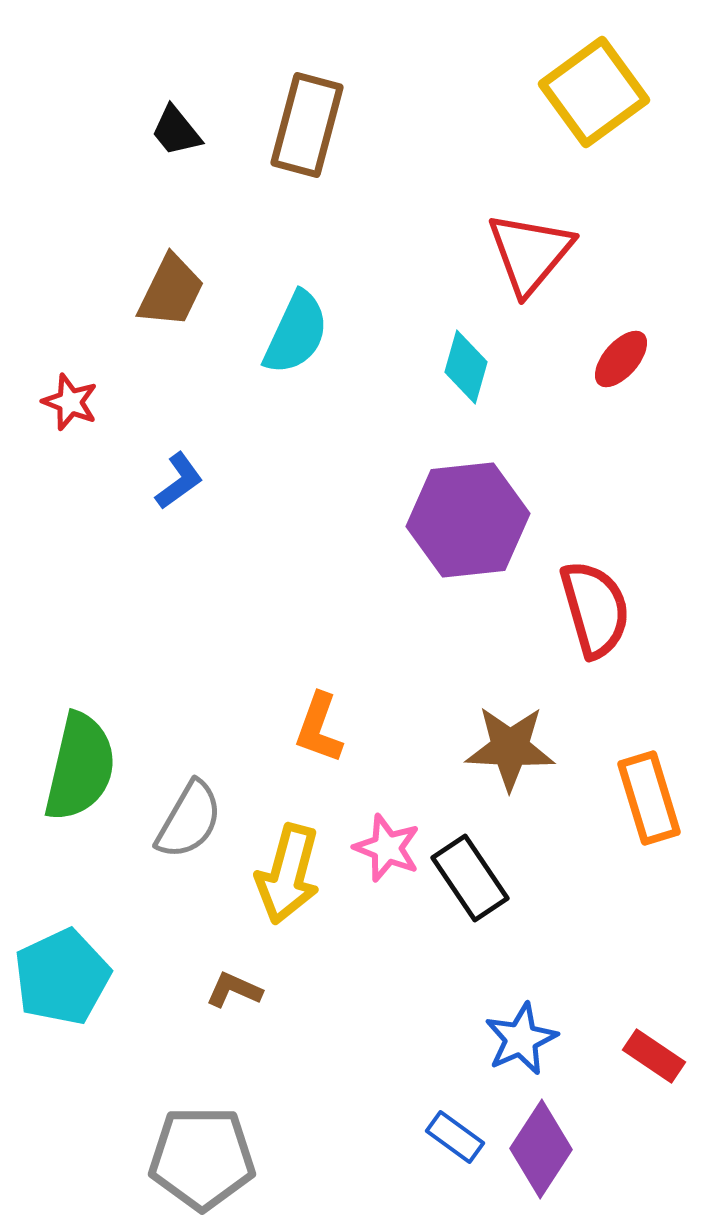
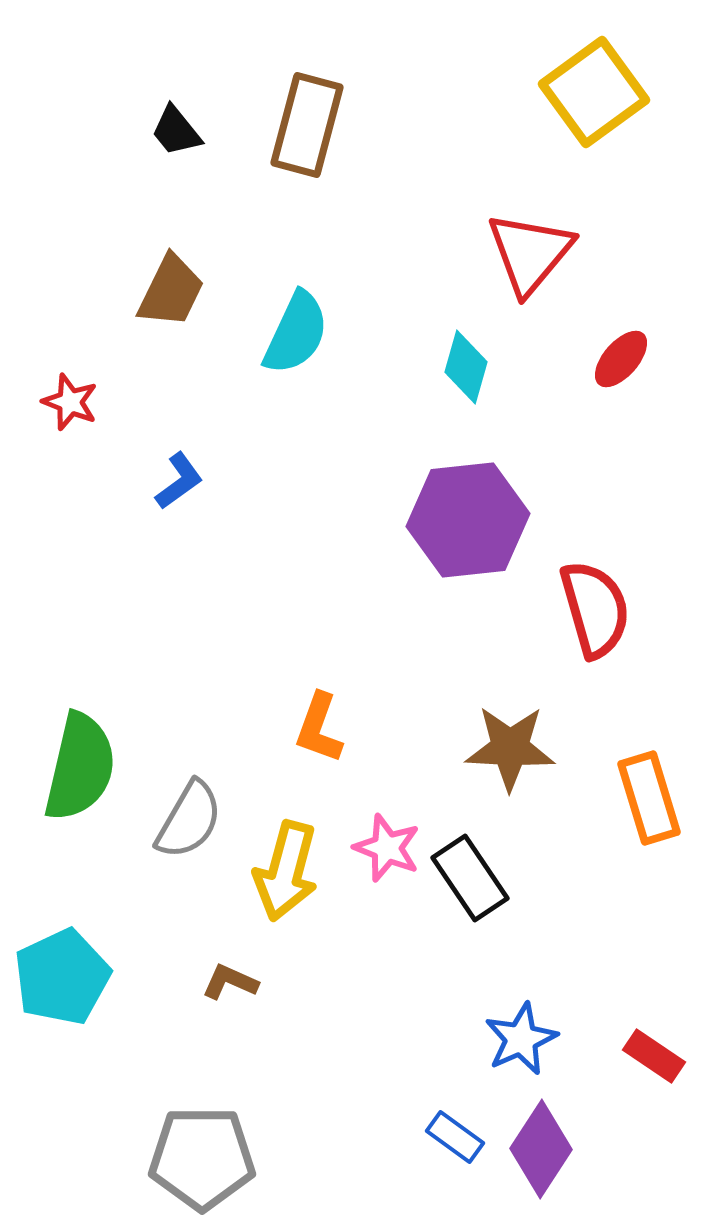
yellow arrow: moved 2 px left, 3 px up
brown L-shape: moved 4 px left, 8 px up
